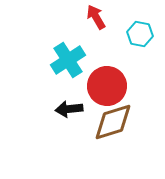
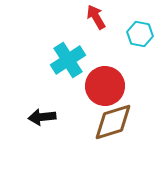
red circle: moved 2 px left
black arrow: moved 27 px left, 8 px down
